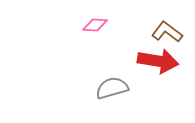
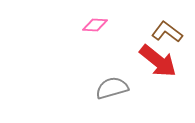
red arrow: rotated 30 degrees clockwise
